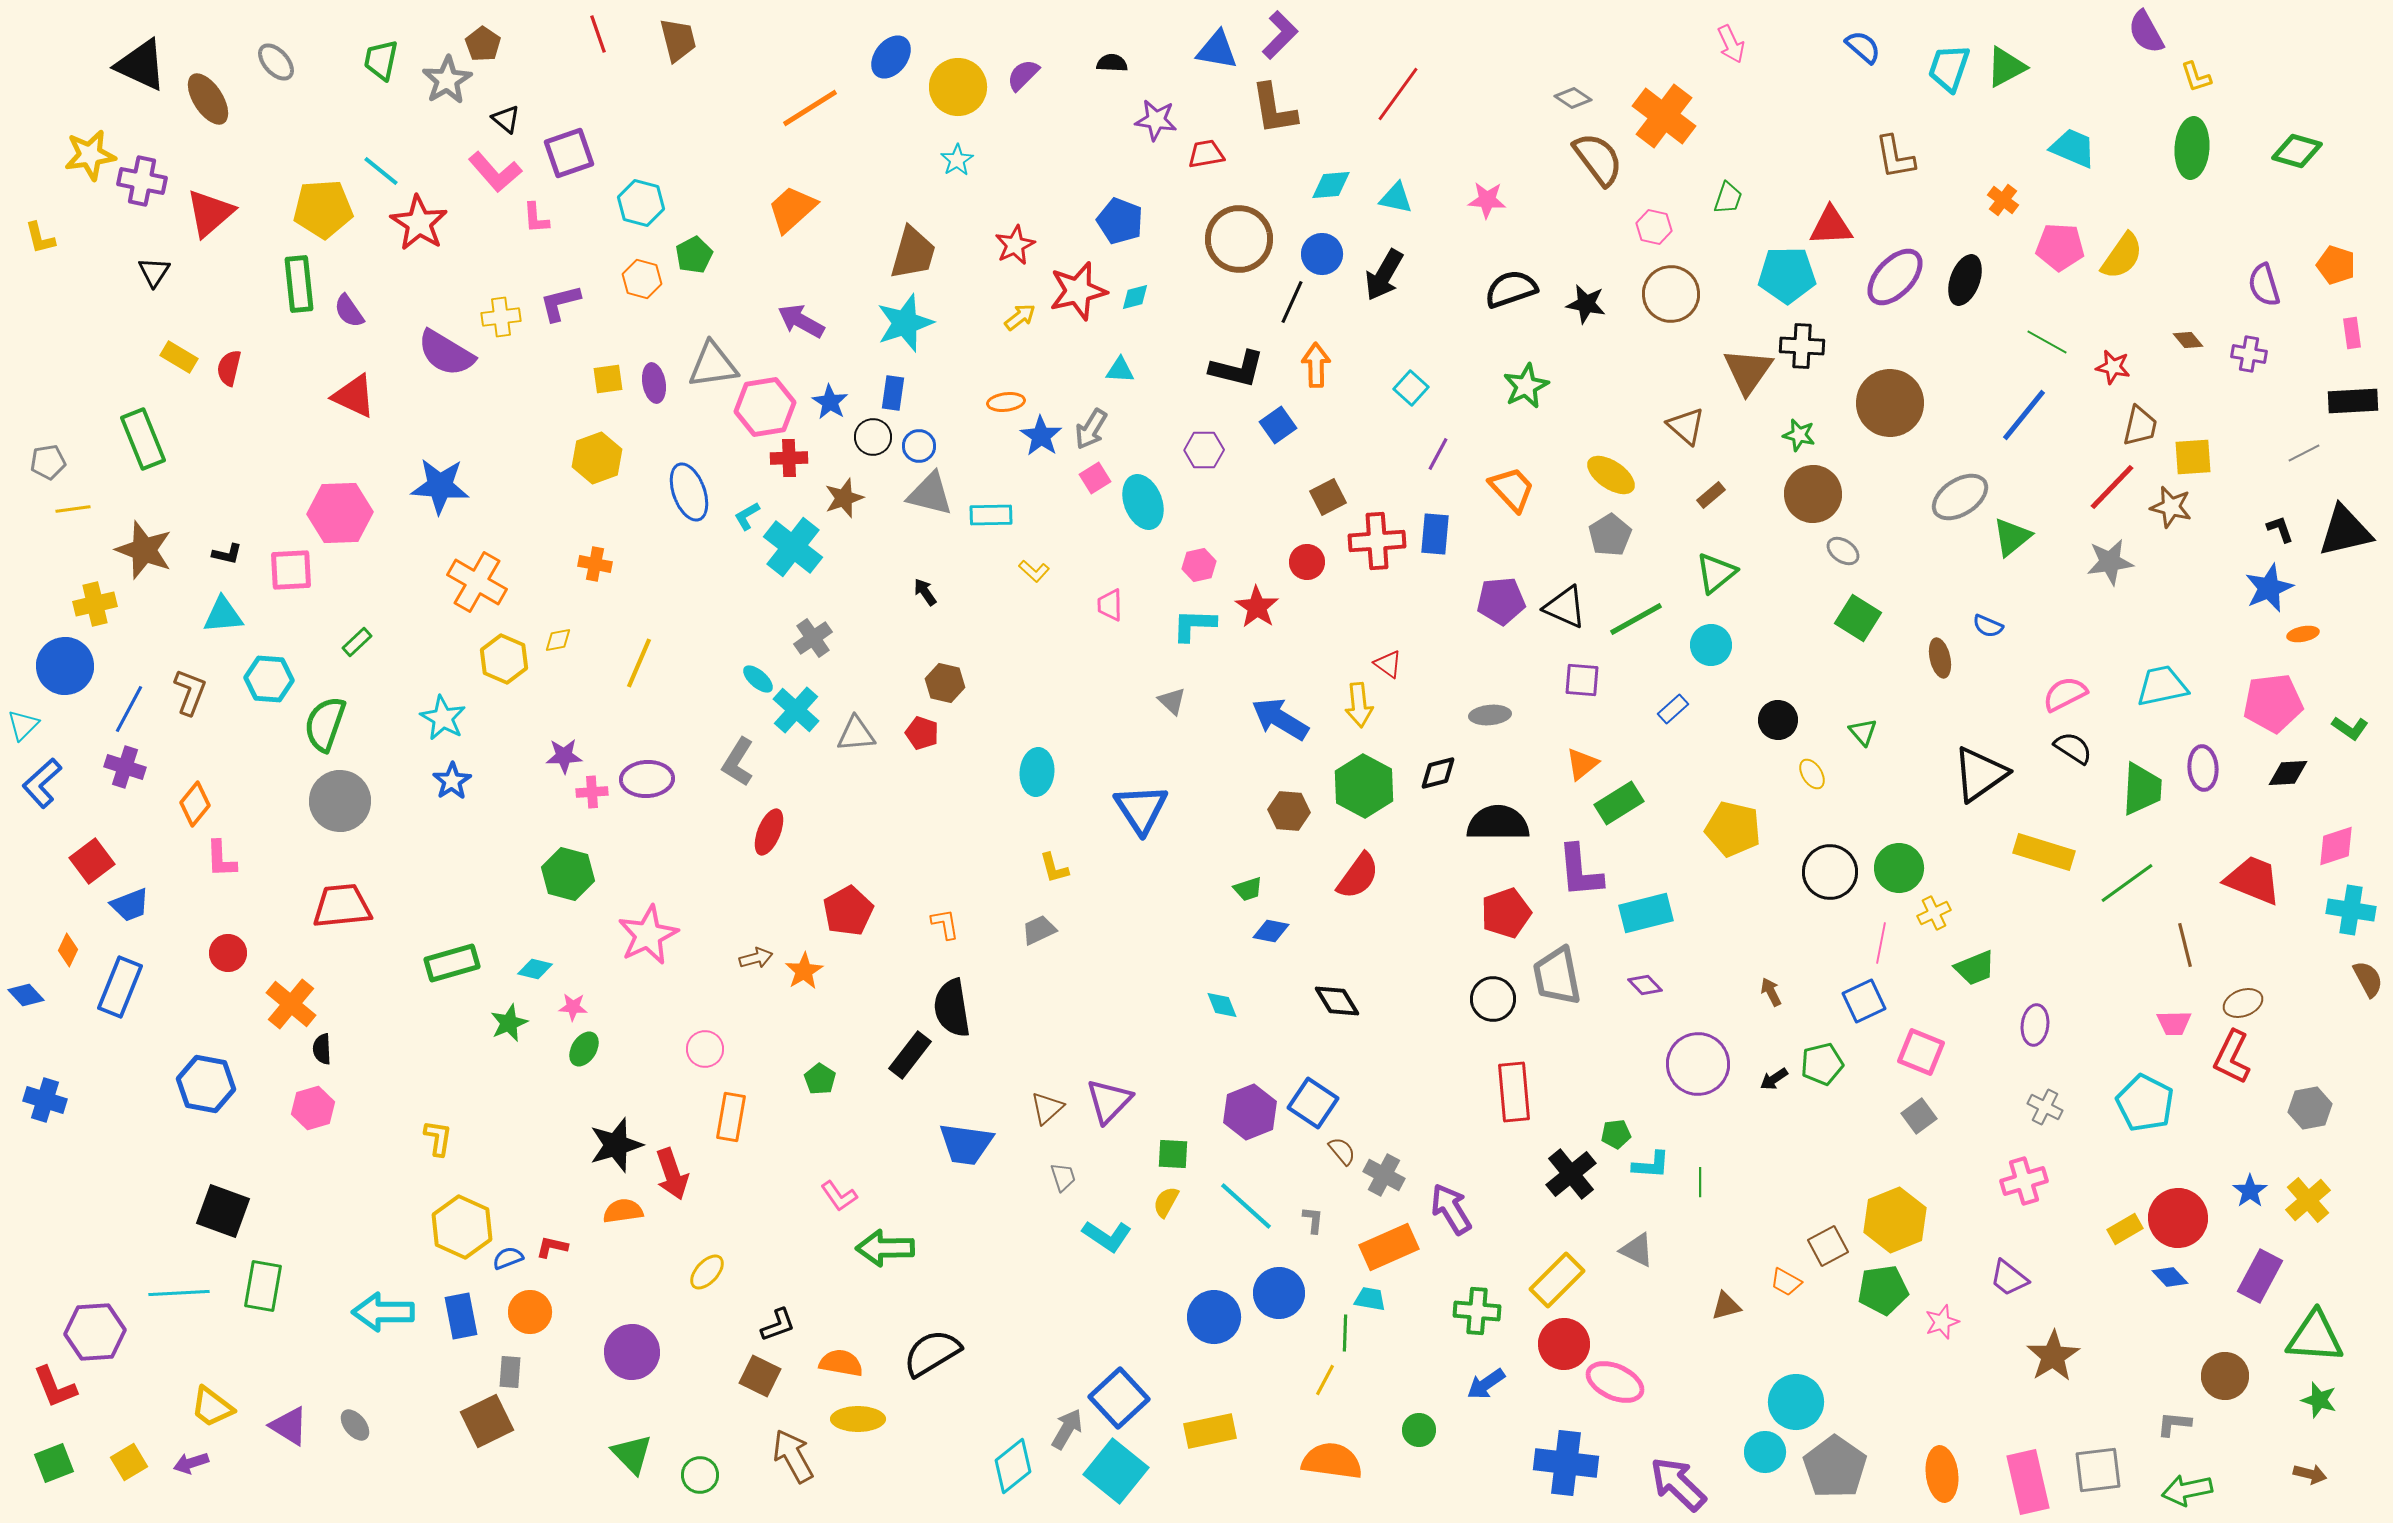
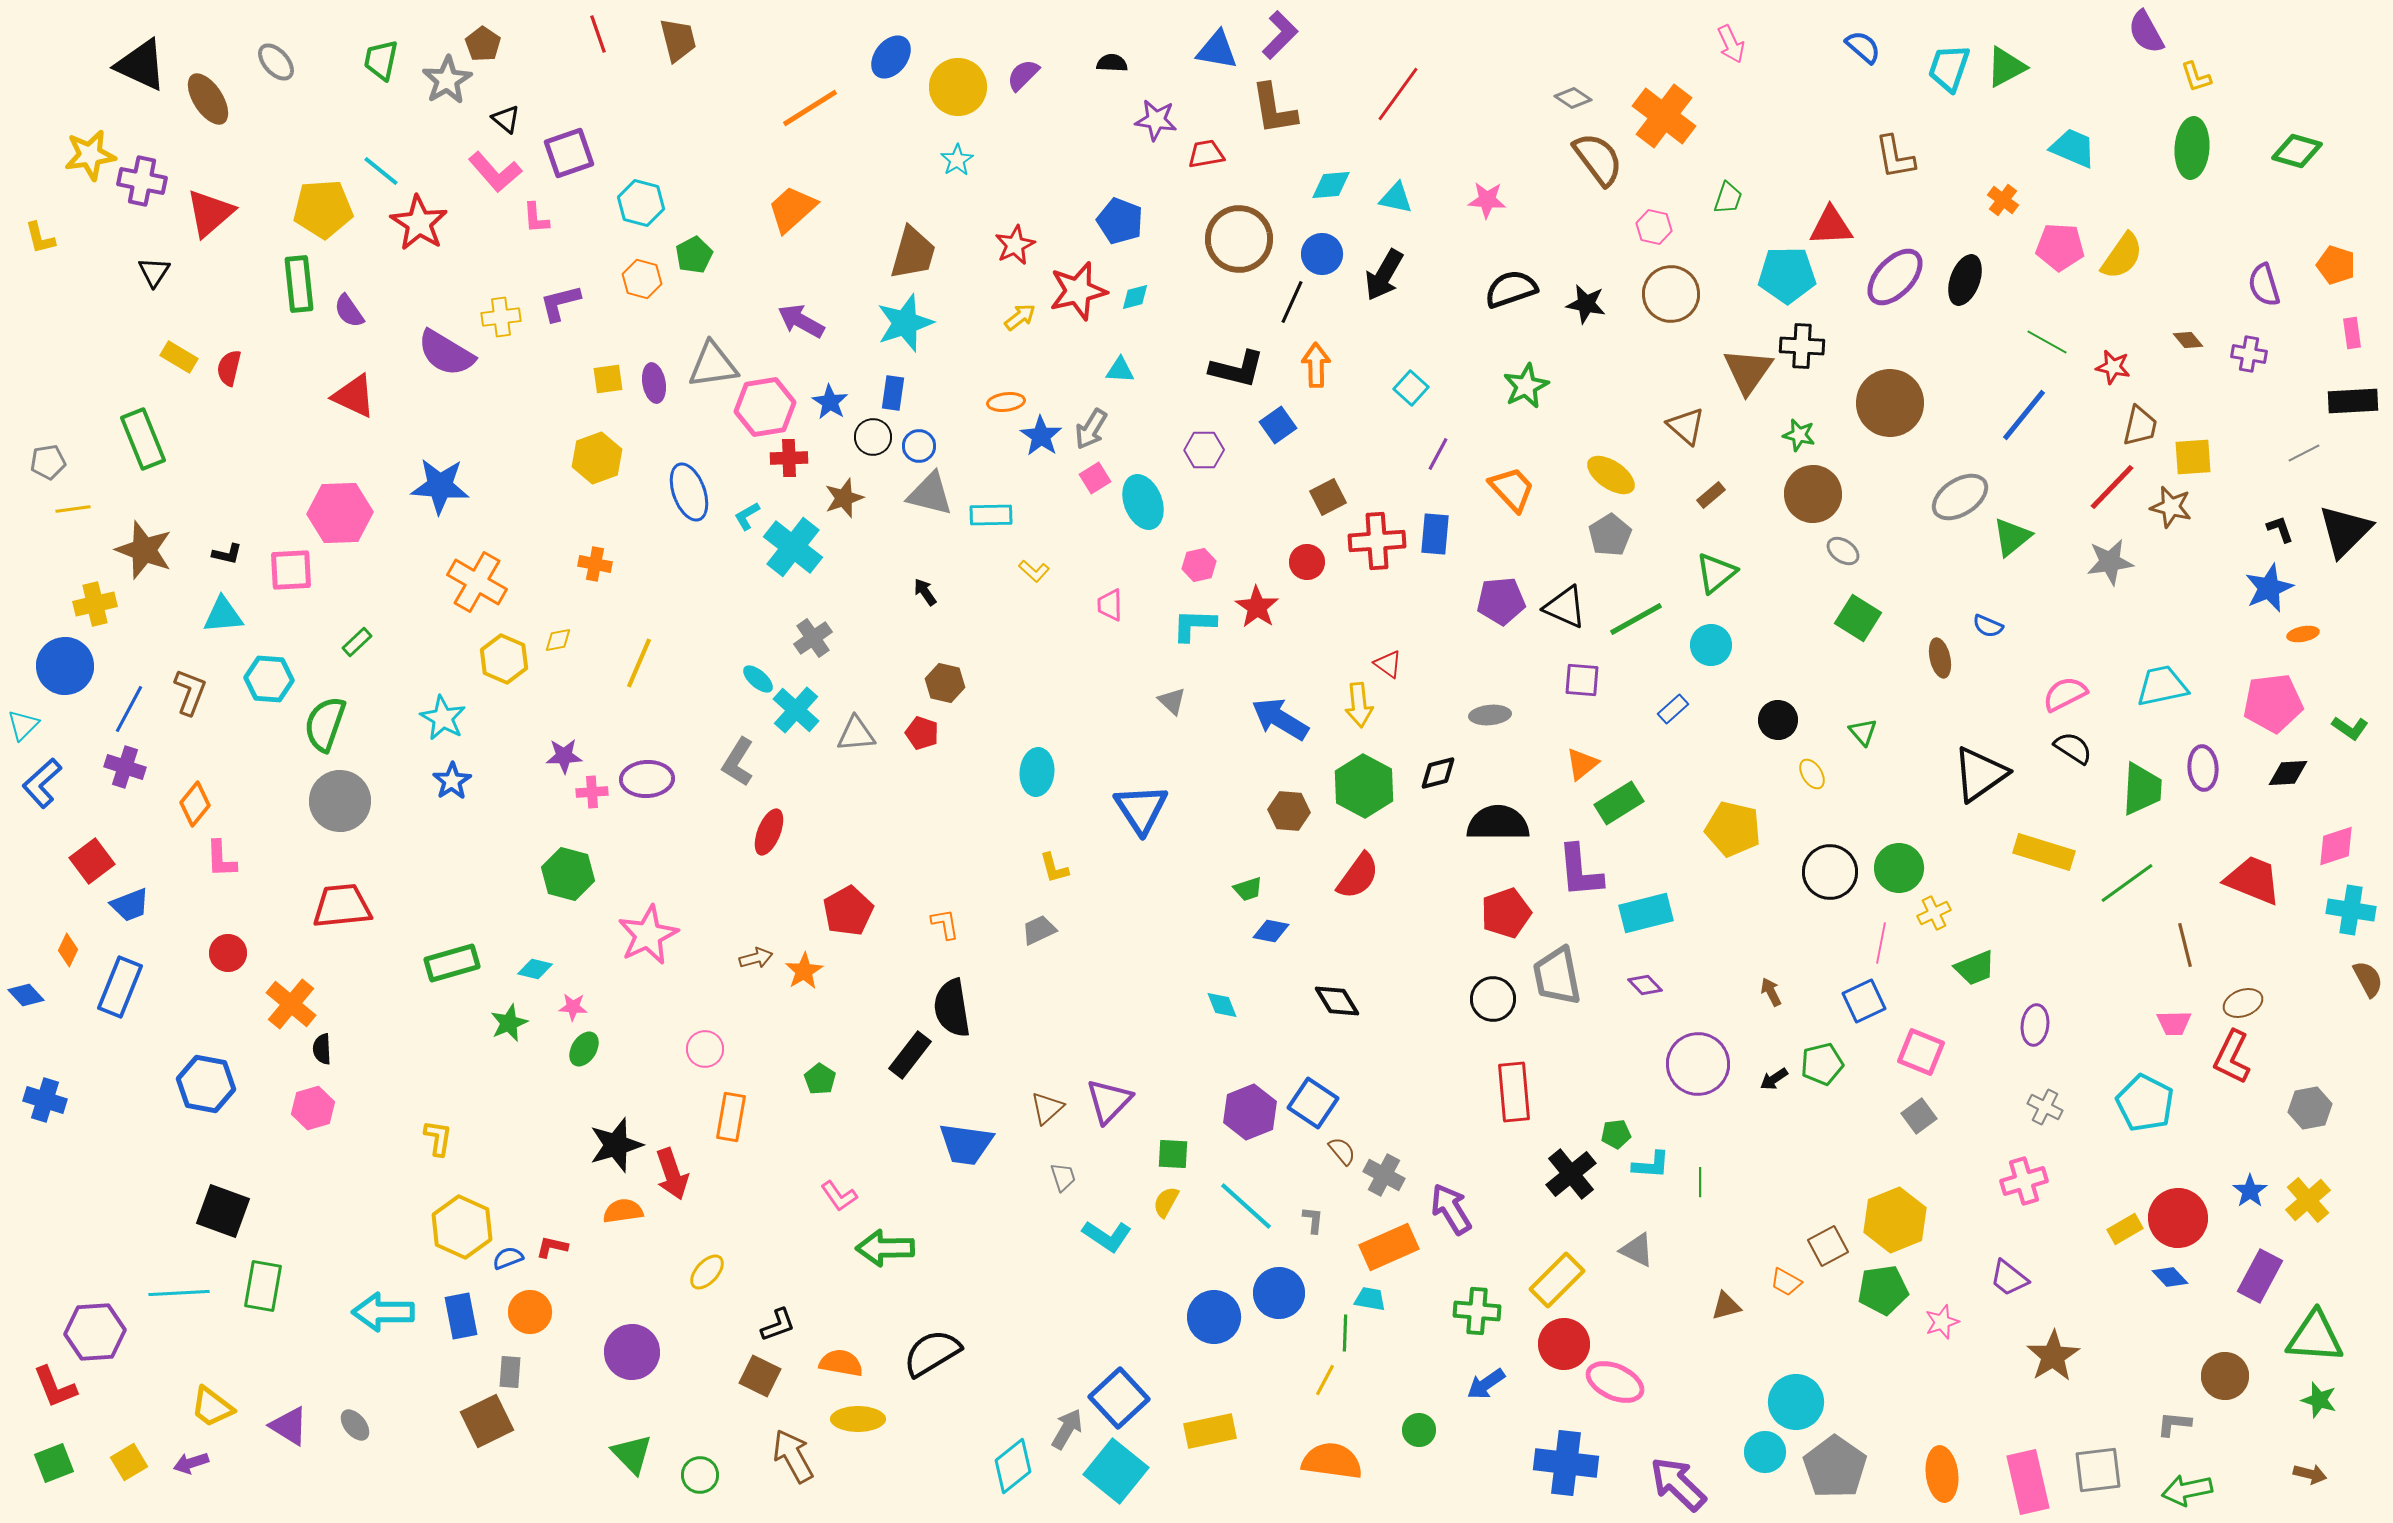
black triangle at (2345, 531): rotated 32 degrees counterclockwise
